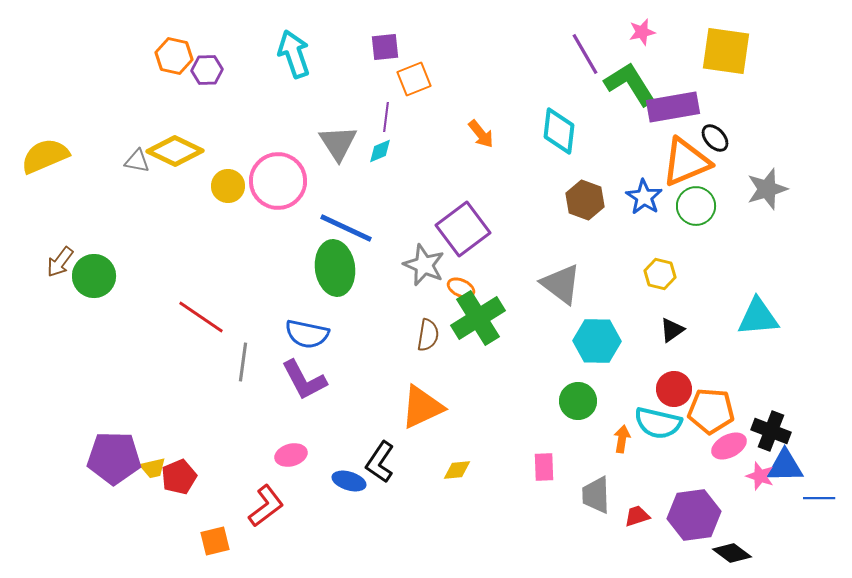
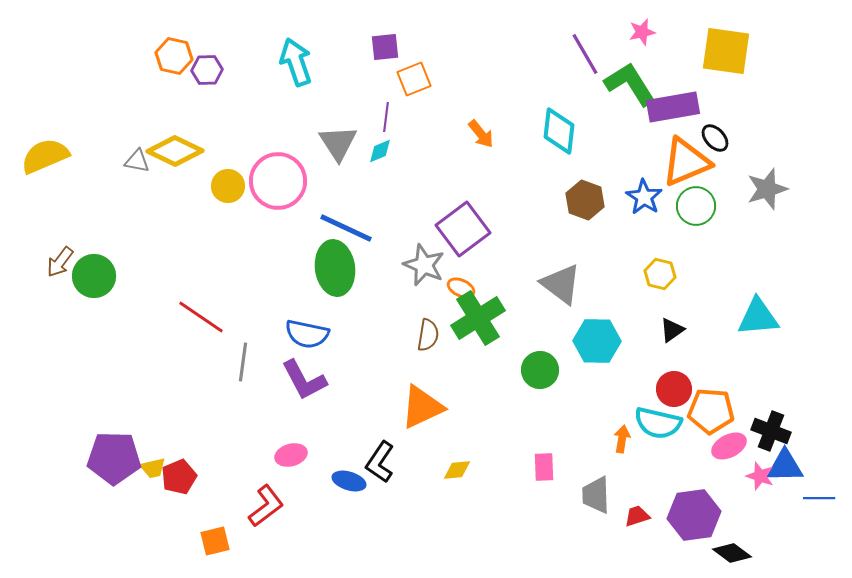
cyan arrow at (294, 54): moved 2 px right, 8 px down
green circle at (578, 401): moved 38 px left, 31 px up
